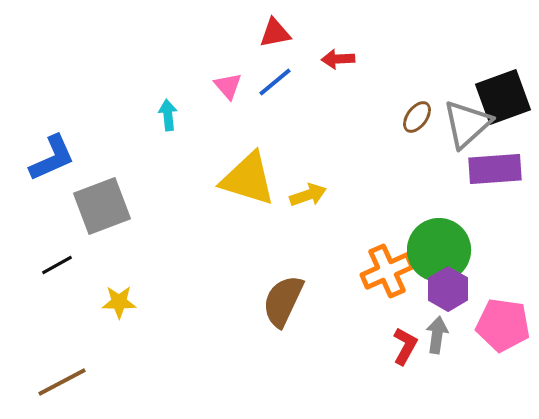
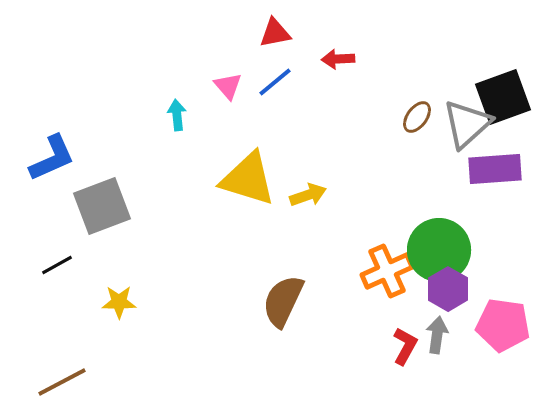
cyan arrow: moved 9 px right
